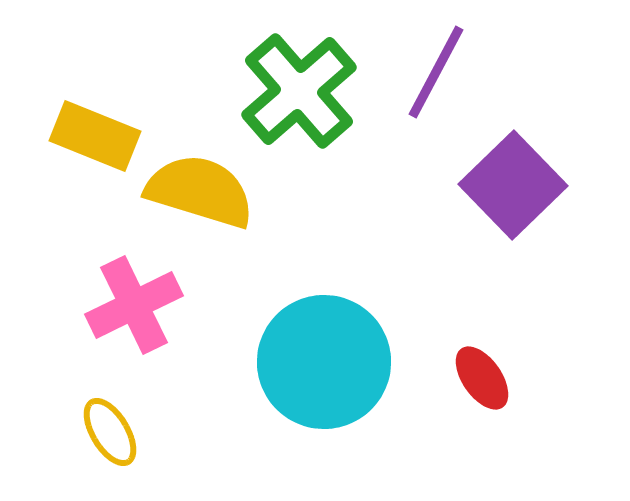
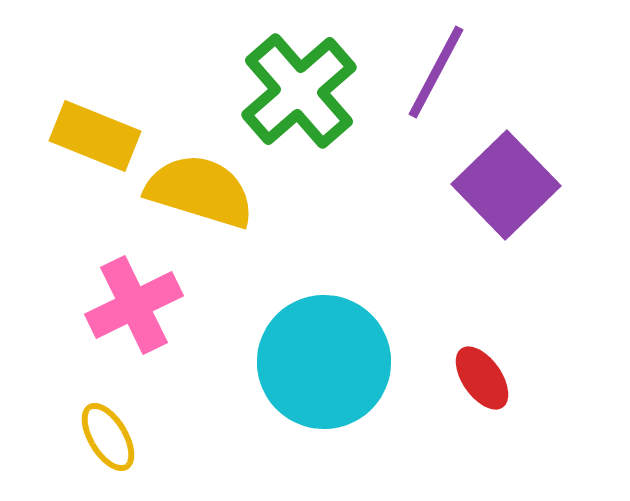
purple square: moved 7 px left
yellow ellipse: moved 2 px left, 5 px down
